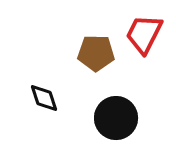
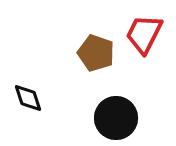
brown pentagon: rotated 18 degrees clockwise
black diamond: moved 16 px left
